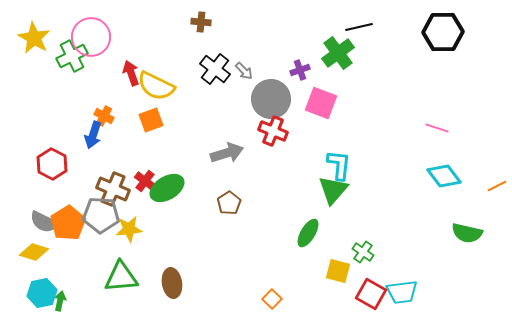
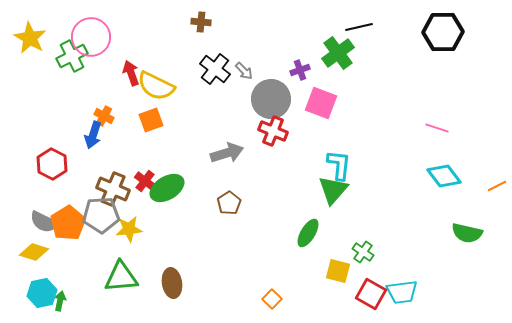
yellow star at (34, 38): moved 4 px left
gray pentagon at (101, 215): rotated 6 degrees counterclockwise
